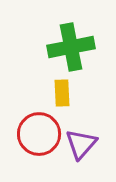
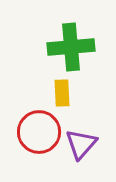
green cross: rotated 6 degrees clockwise
red circle: moved 2 px up
